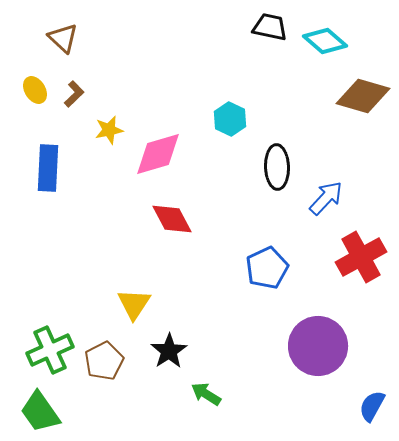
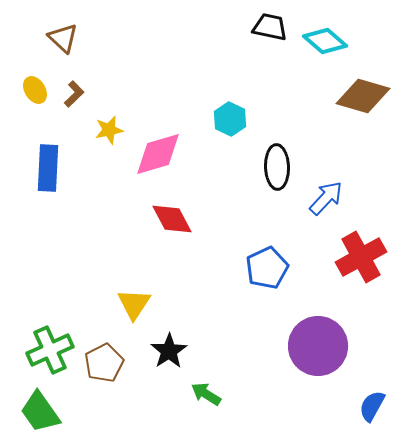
brown pentagon: moved 2 px down
